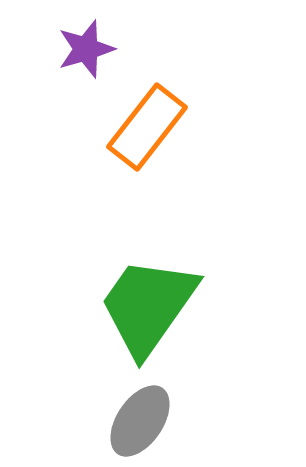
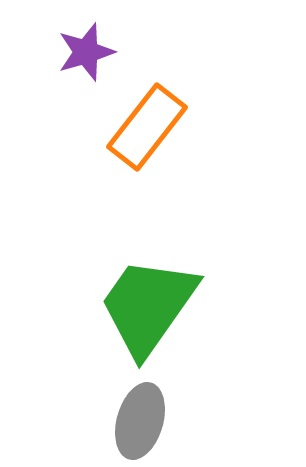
purple star: moved 3 px down
gray ellipse: rotated 18 degrees counterclockwise
